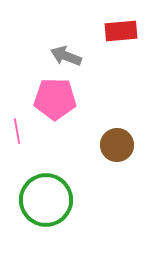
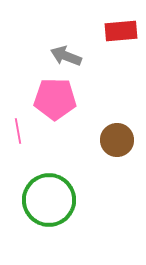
pink line: moved 1 px right
brown circle: moved 5 px up
green circle: moved 3 px right
